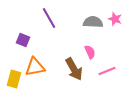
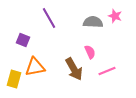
pink star: moved 3 px up
